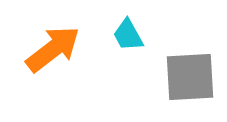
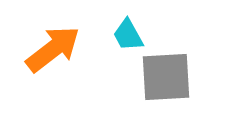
gray square: moved 24 px left
